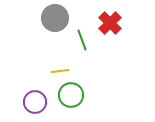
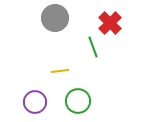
green line: moved 11 px right, 7 px down
green circle: moved 7 px right, 6 px down
